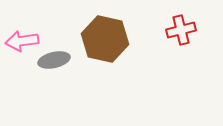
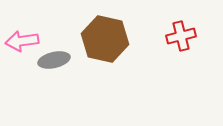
red cross: moved 6 px down
